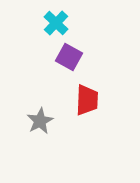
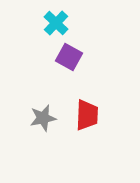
red trapezoid: moved 15 px down
gray star: moved 3 px right, 3 px up; rotated 16 degrees clockwise
